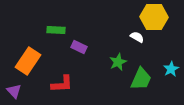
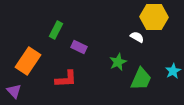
green rectangle: rotated 66 degrees counterclockwise
cyan star: moved 2 px right, 2 px down
red L-shape: moved 4 px right, 5 px up
